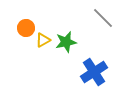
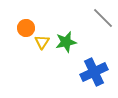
yellow triangle: moved 1 px left, 2 px down; rotated 28 degrees counterclockwise
blue cross: rotated 8 degrees clockwise
